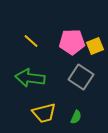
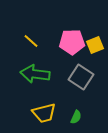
yellow square: moved 1 px up
green arrow: moved 5 px right, 4 px up
